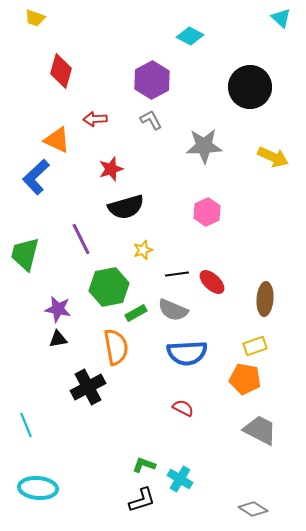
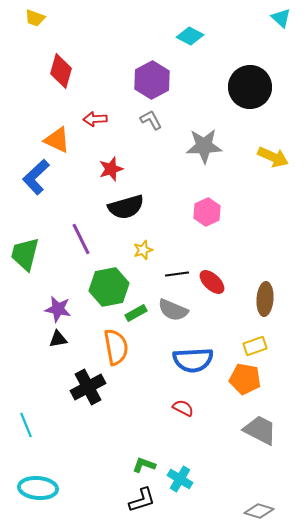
blue semicircle: moved 6 px right, 7 px down
gray diamond: moved 6 px right, 2 px down; rotated 16 degrees counterclockwise
